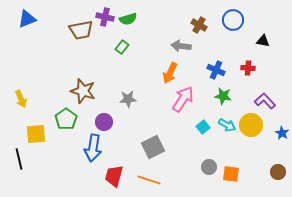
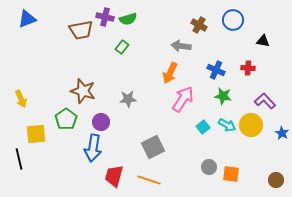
purple circle: moved 3 px left
brown circle: moved 2 px left, 8 px down
